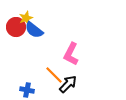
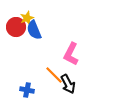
yellow star: moved 1 px right
blue semicircle: rotated 30 degrees clockwise
black arrow: rotated 108 degrees clockwise
